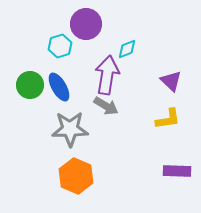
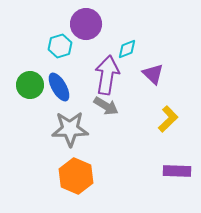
purple triangle: moved 18 px left, 7 px up
yellow L-shape: rotated 36 degrees counterclockwise
